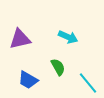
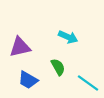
purple triangle: moved 8 px down
cyan line: rotated 15 degrees counterclockwise
